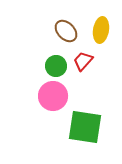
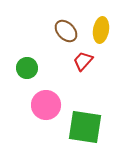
green circle: moved 29 px left, 2 px down
pink circle: moved 7 px left, 9 px down
